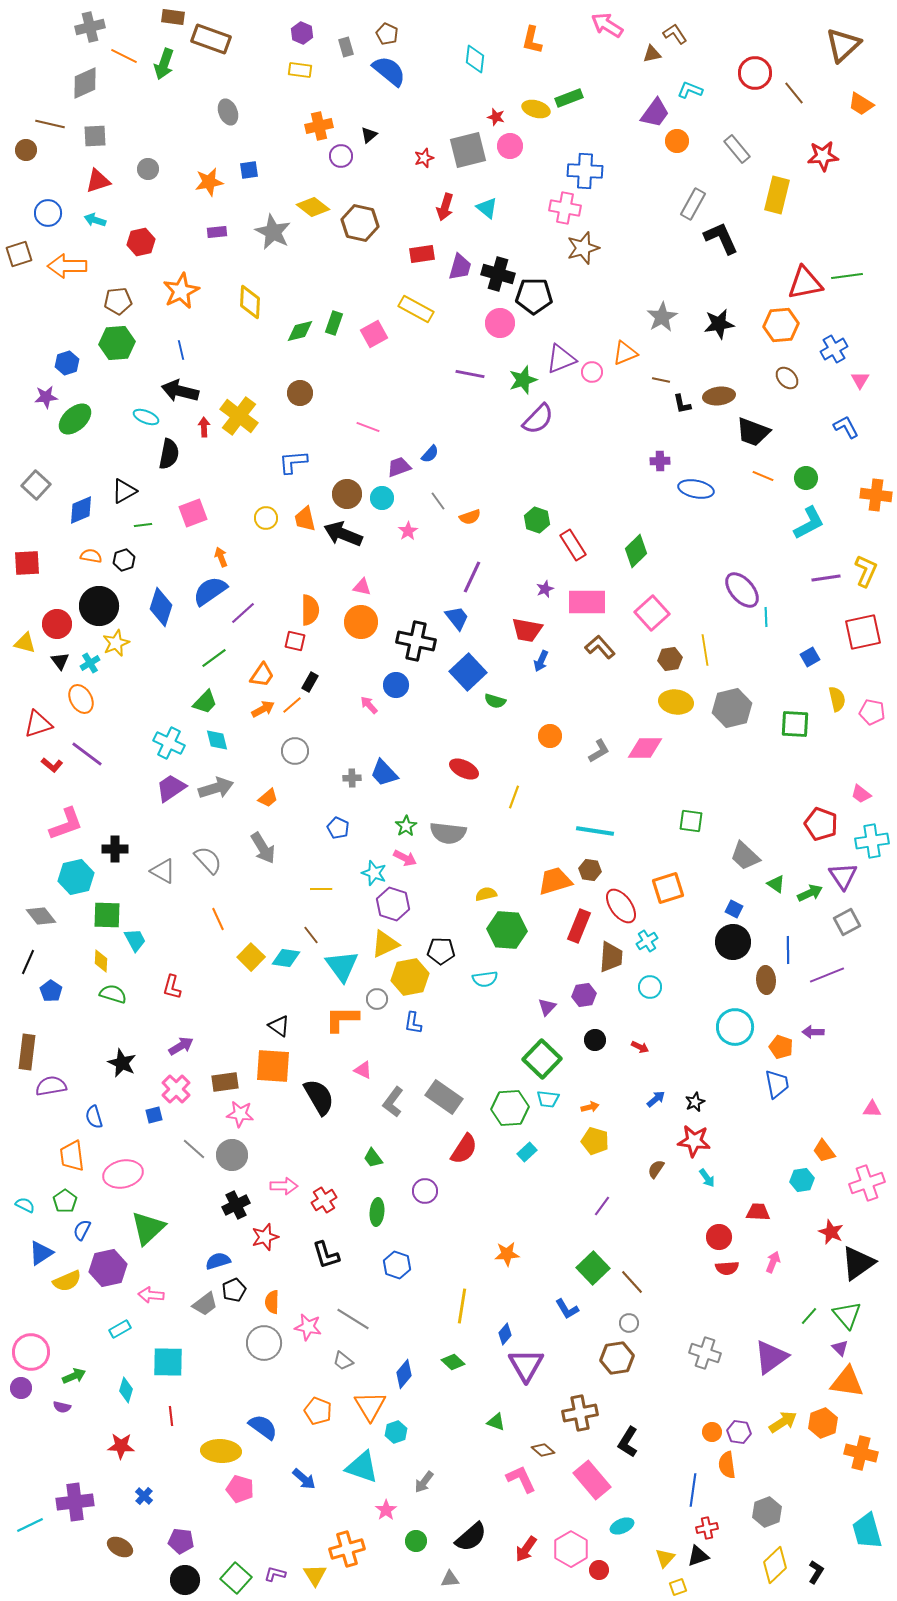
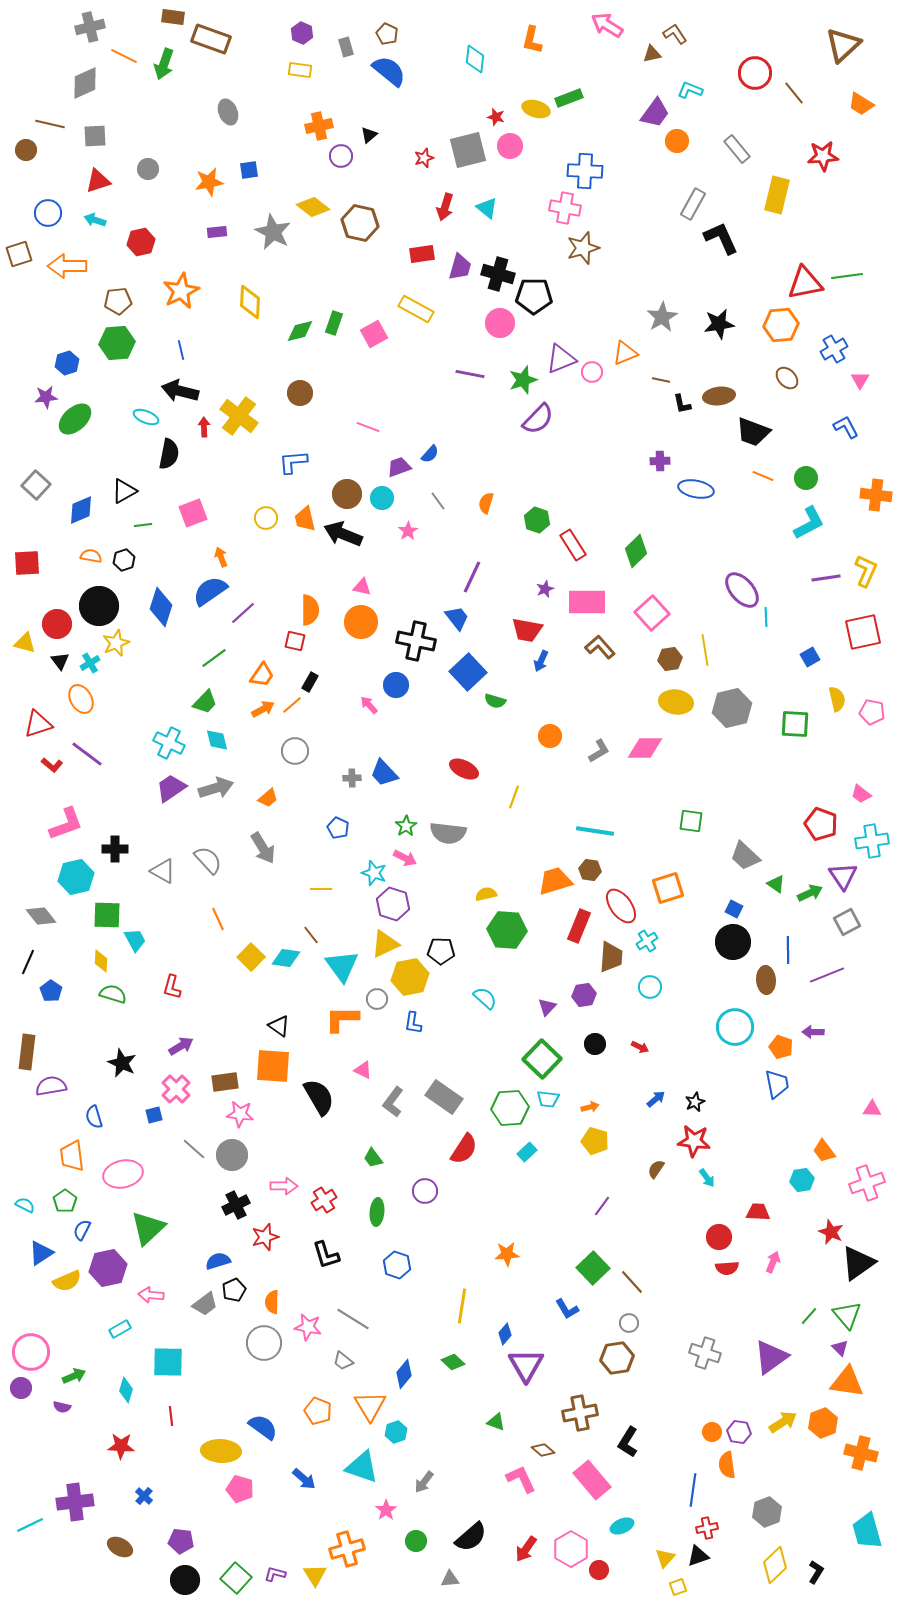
orange semicircle at (470, 517): moved 16 px right, 14 px up; rotated 125 degrees clockwise
cyan semicircle at (485, 979): moved 19 px down; rotated 130 degrees counterclockwise
black circle at (595, 1040): moved 4 px down
